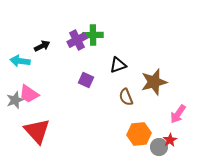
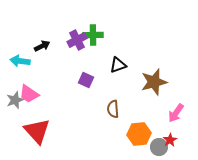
brown semicircle: moved 13 px left, 12 px down; rotated 18 degrees clockwise
pink arrow: moved 2 px left, 1 px up
